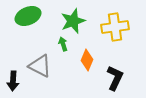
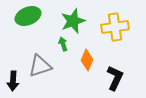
gray triangle: rotated 45 degrees counterclockwise
